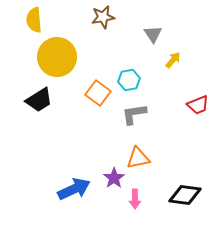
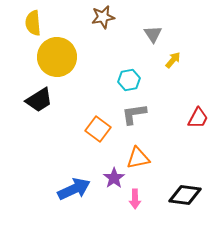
yellow semicircle: moved 1 px left, 3 px down
orange square: moved 36 px down
red trapezoid: moved 13 px down; rotated 40 degrees counterclockwise
